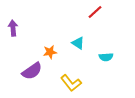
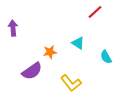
cyan semicircle: rotated 64 degrees clockwise
